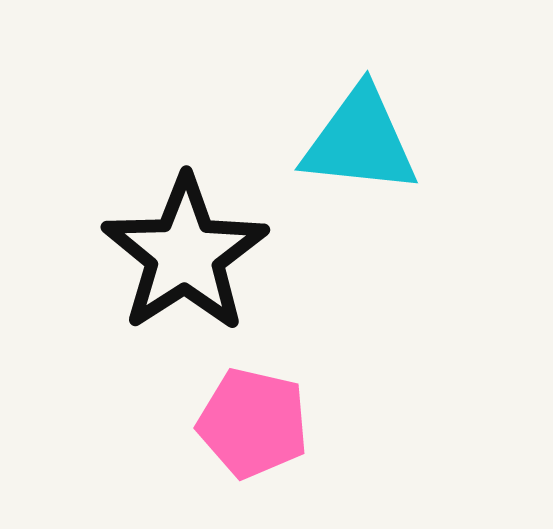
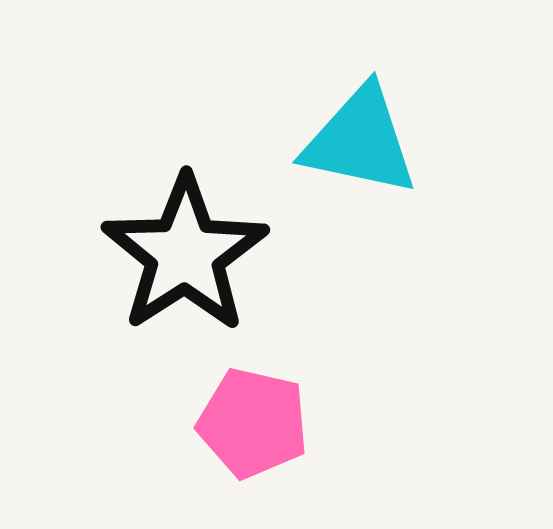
cyan triangle: rotated 6 degrees clockwise
